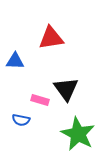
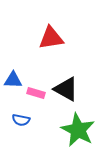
blue triangle: moved 2 px left, 19 px down
black triangle: rotated 24 degrees counterclockwise
pink rectangle: moved 4 px left, 7 px up
green star: moved 4 px up
